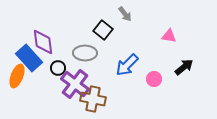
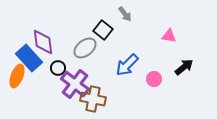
gray ellipse: moved 5 px up; rotated 40 degrees counterclockwise
